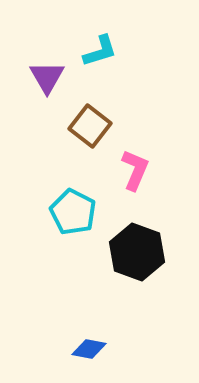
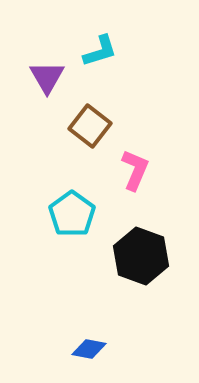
cyan pentagon: moved 1 px left, 2 px down; rotated 9 degrees clockwise
black hexagon: moved 4 px right, 4 px down
